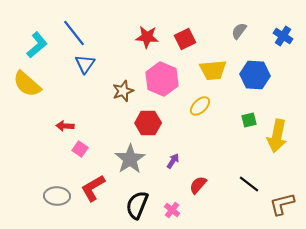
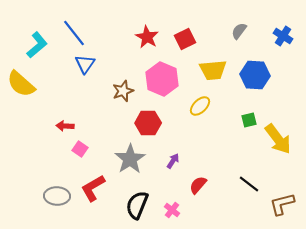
red star: rotated 25 degrees clockwise
yellow semicircle: moved 6 px left
yellow arrow: moved 1 px right, 3 px down; rotated 48 degrees counterclockwise
